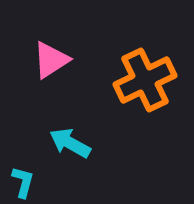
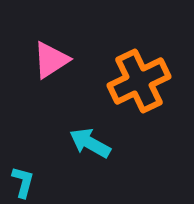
orange cross: moved 6 px left, 1 px down
cyan arrow: moved 20 px right
